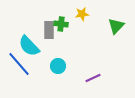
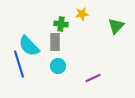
gray rectangle: moved 6 px right, 12 px down
blue line: rotated 24 degrees clockwise
